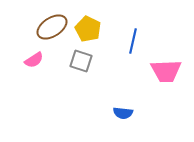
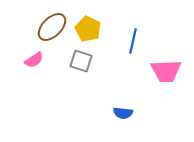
brown ellipse: rotated 12 degrees counterclockwise
